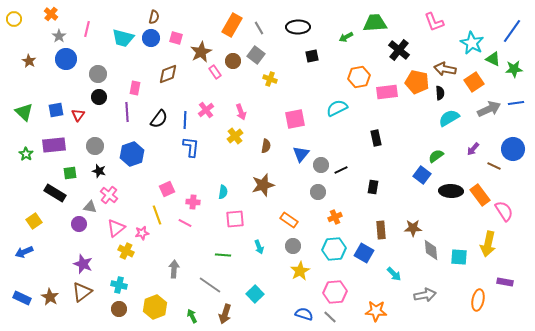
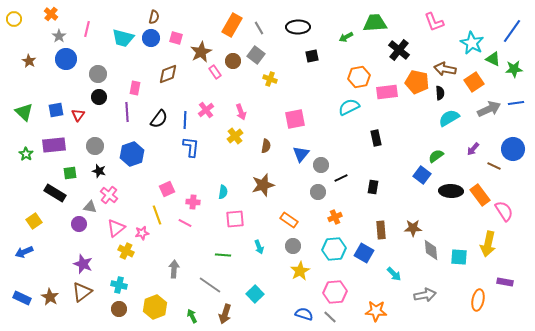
cyan semicircle at (337, 108): moved 12 px right, 1 px up
black line at (341, 170): moved 8 px down
